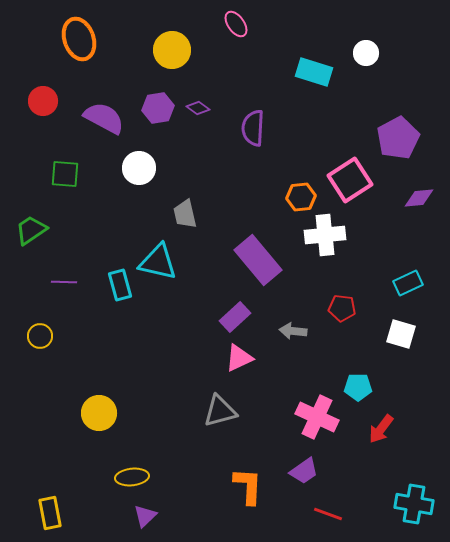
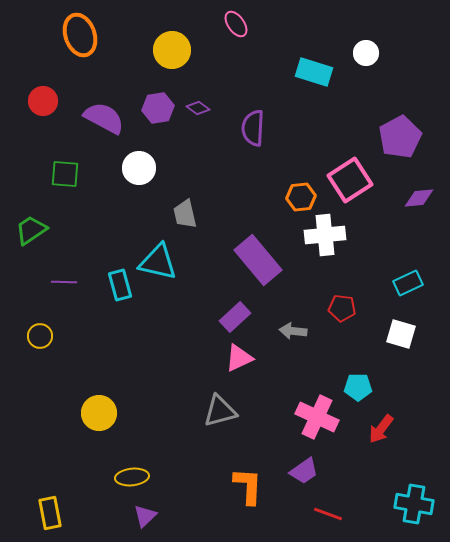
orange ellipse at (79, 39): moved 1 px right, 4 px up
purple pentagon at (398, 138): moved 2 px right, 1 px up
